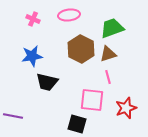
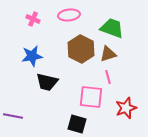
green trapezoid: rotated 40 degrees clockwise
pink square: moved 1 px left, 3 px up
